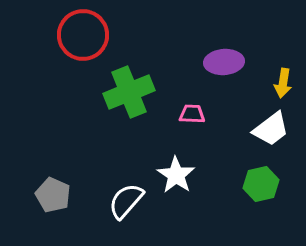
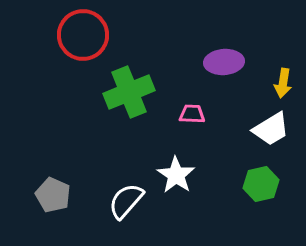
white trapezoid: rotated 6 degrees clockwise
